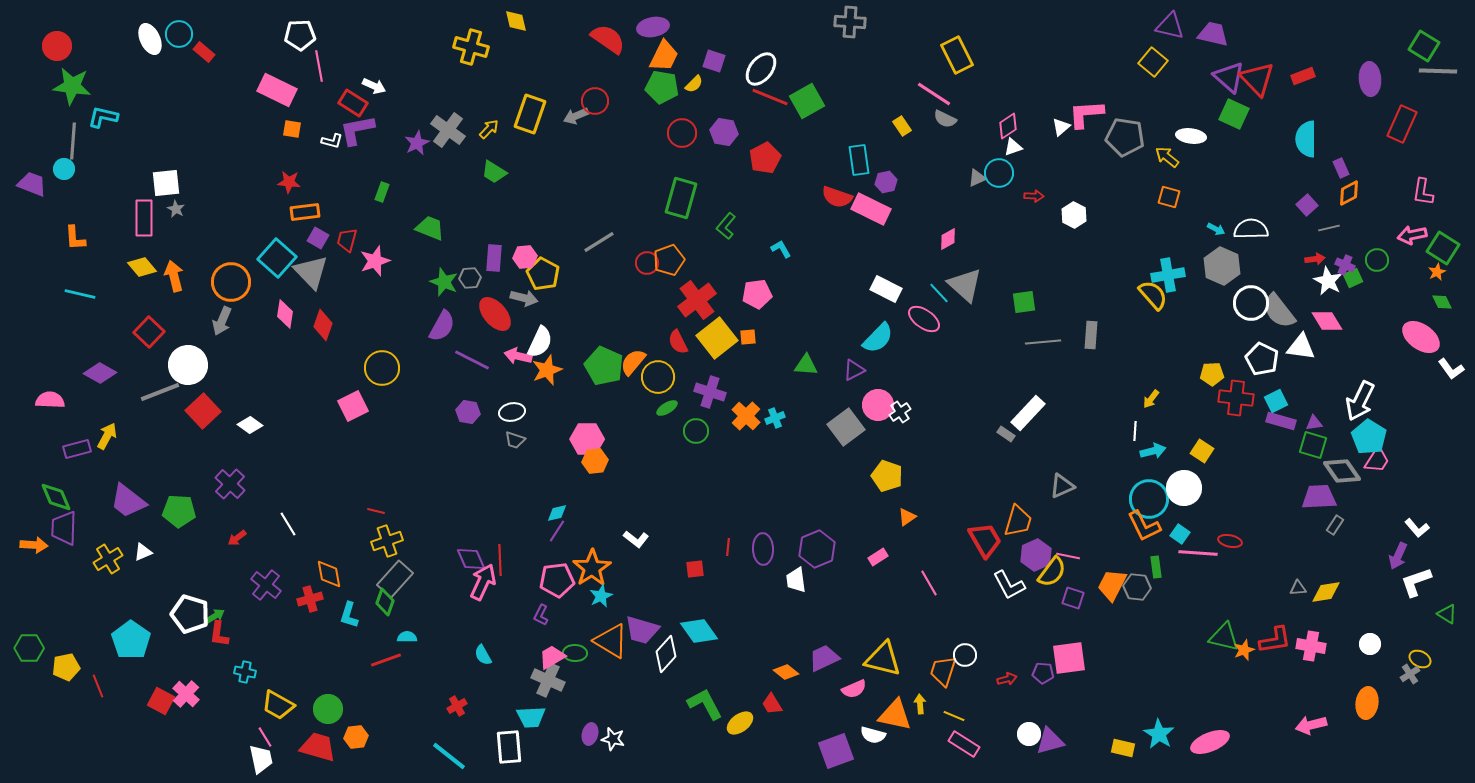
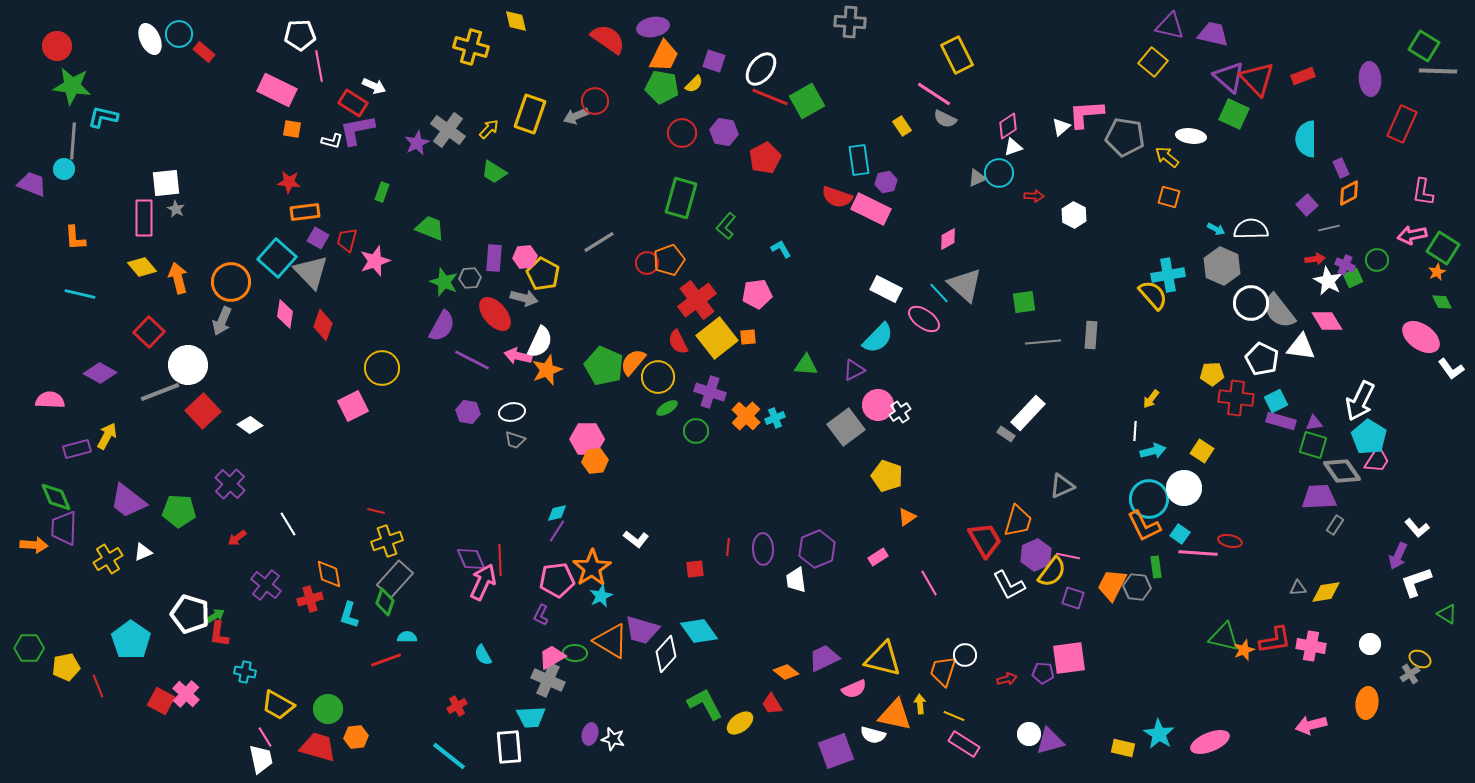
orange arrow at (174, 276): moved 4 px right, 2 px down
